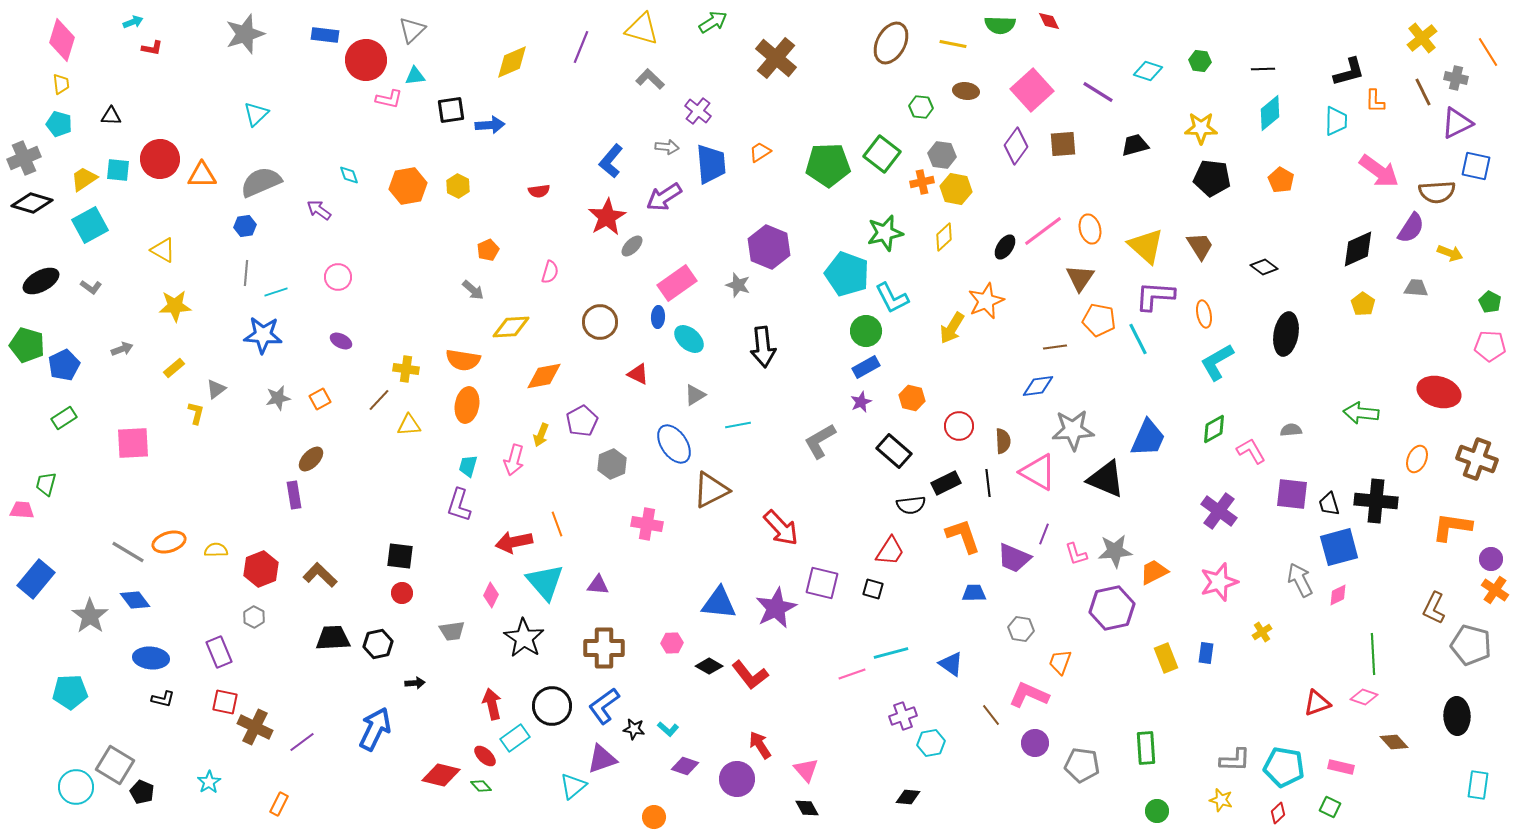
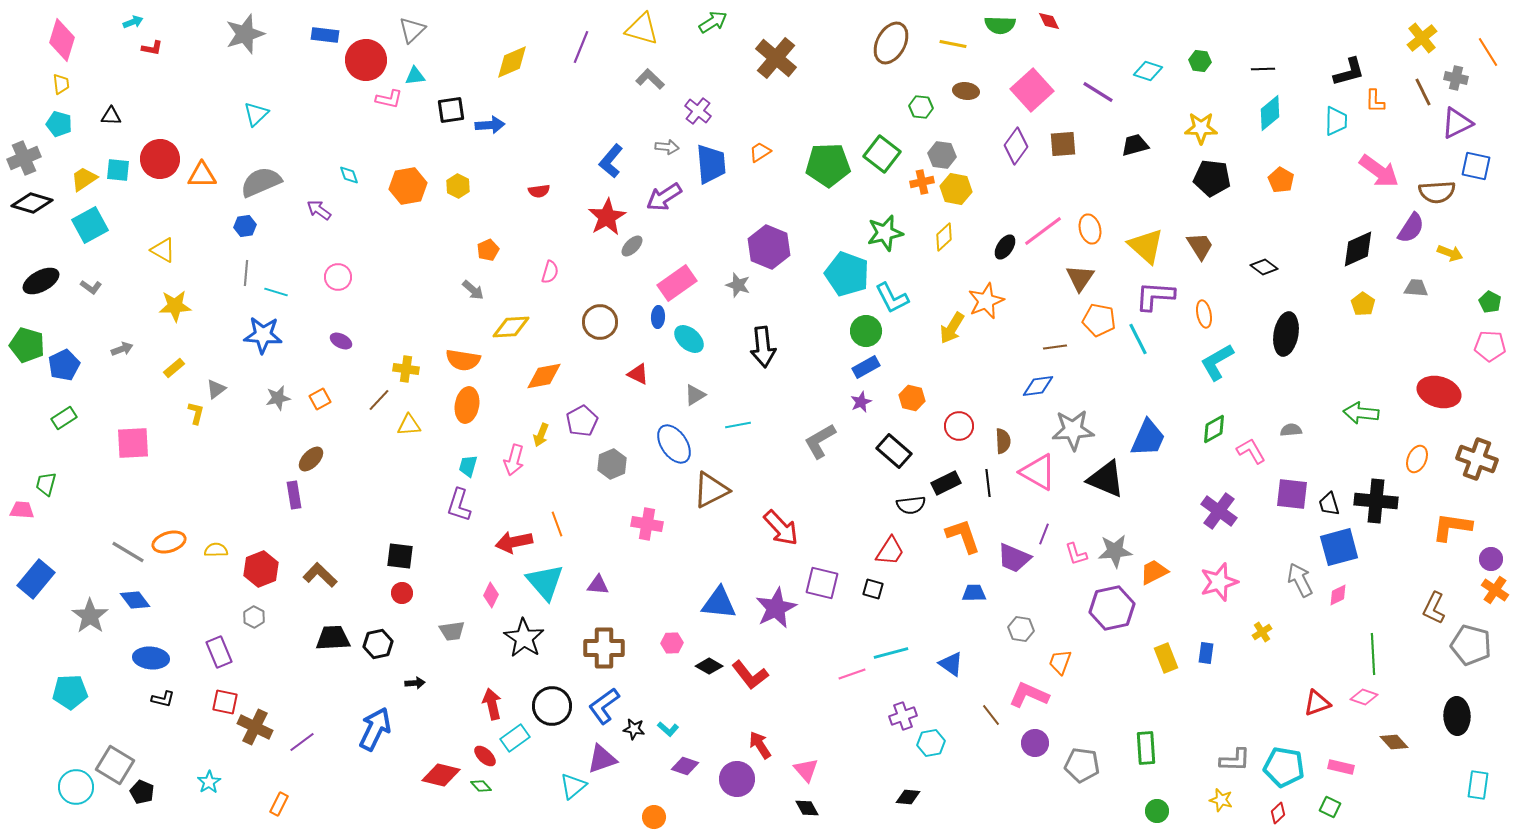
cyan line at (276, 292): rotated 35 degrees clockwise
